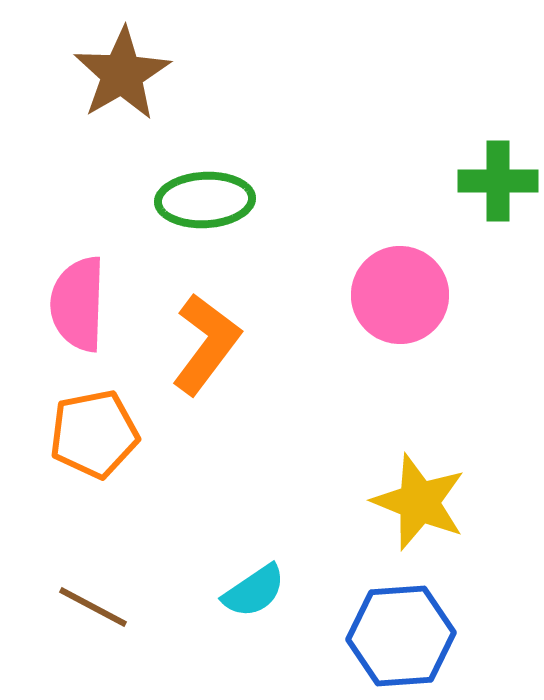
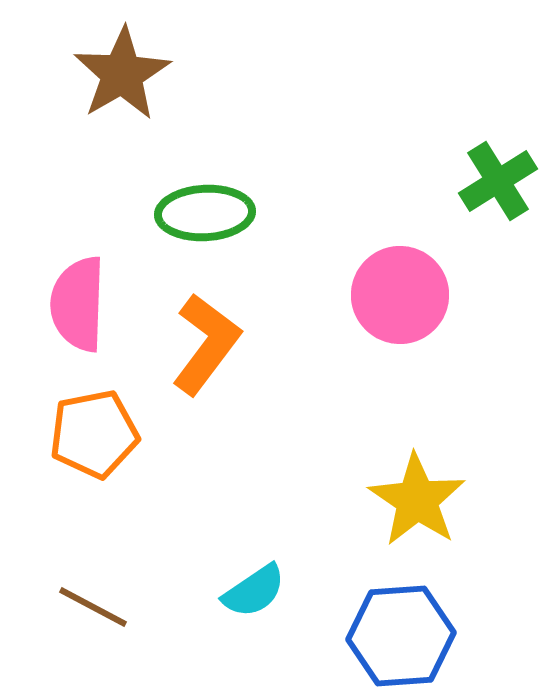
green cross: rotated 32 degrees counterclockwise
green ellipse: moved 13 px down
yellow star: moved 2 px left, 2 px up; rotated 12 degrees clockwise
